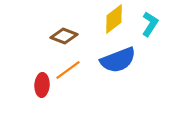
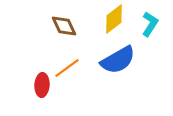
brown diamond: moved 10 px up; rotated 44 degrees clockwise
blue semicircle: rotated 9 degrees counterclockwise
orange line: moved 1 px left, 2 px up
